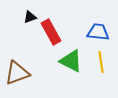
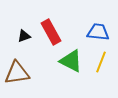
black triangle: moved 6 px left, 19 px down
yellow line: rotated 30 degrees clockwise
brown triangle: rotated 12 degrees clockwise
